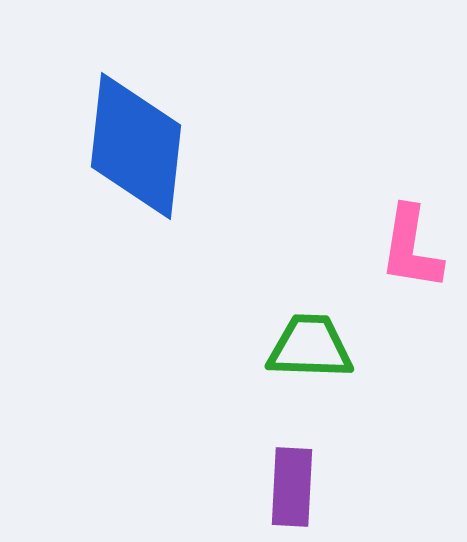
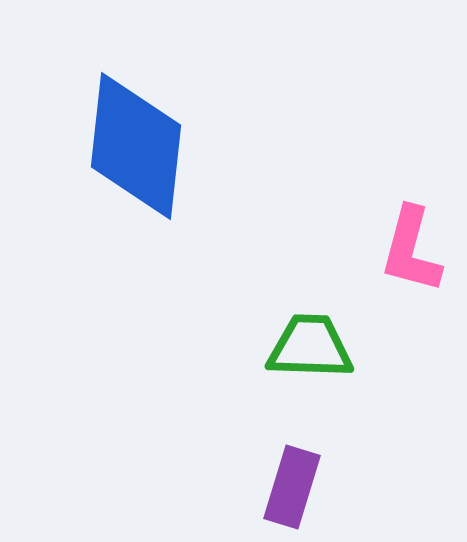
pink L-shape: moved 2 px down; rotated 6 degrees clockwise
purple rectangle: rotated 14 degrees clockwise
